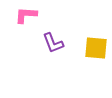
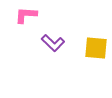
purple L-shape: rotated 25 degrees counterclockwise
